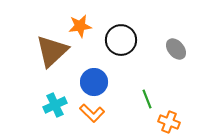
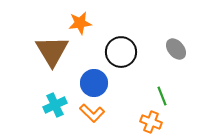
orange star: moved 3 px up
black circle: moved 12 px down
brown triangle: rotated 18 degrees counterclockwise
blue circle: moved 1 px down
green line: moved 15 px right, 3 px up
orange cross: moved 18 px left
